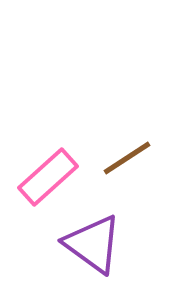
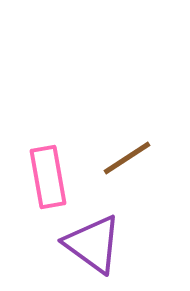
pink rectangle: rotated 58 degrees counterclockwise
